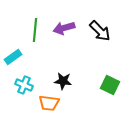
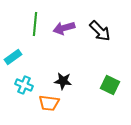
green line: moved 6 px up
